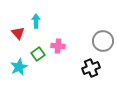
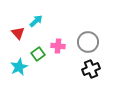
cyan arrow: rotated 48 degrees clockwise
gray circle: moved 15 px left, 1 px down
black cross: moved 1 px down
